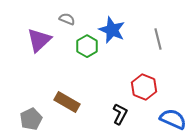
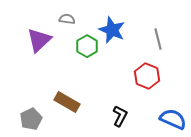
gray semicircle: rotated 14 degrees counterclockwise
red hexagon: moved 3 px right, 11 px up
black L-shape: moved 2 px down
